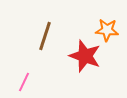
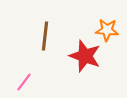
brown line: rotated 12 degrees counterclockwise
pink line: rotated 12 degrees clockwise
